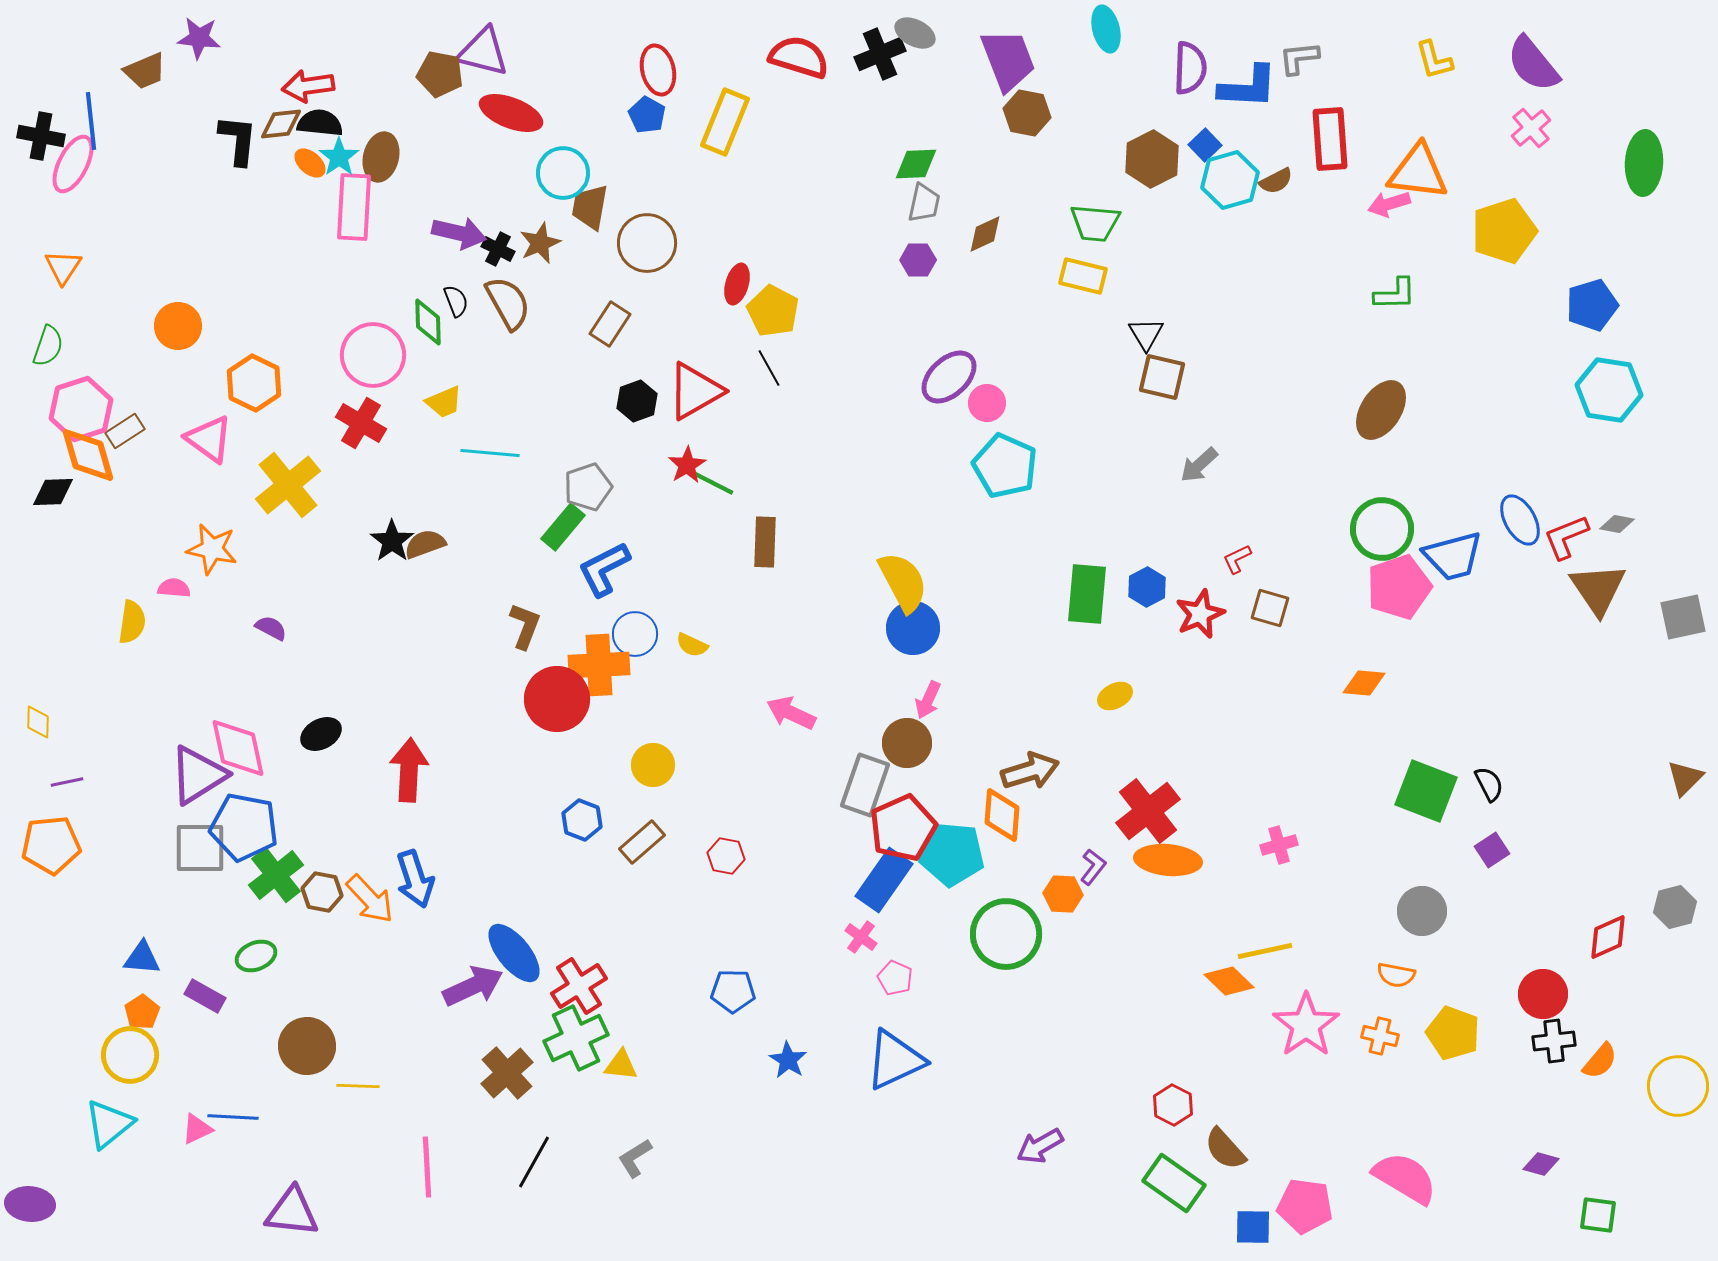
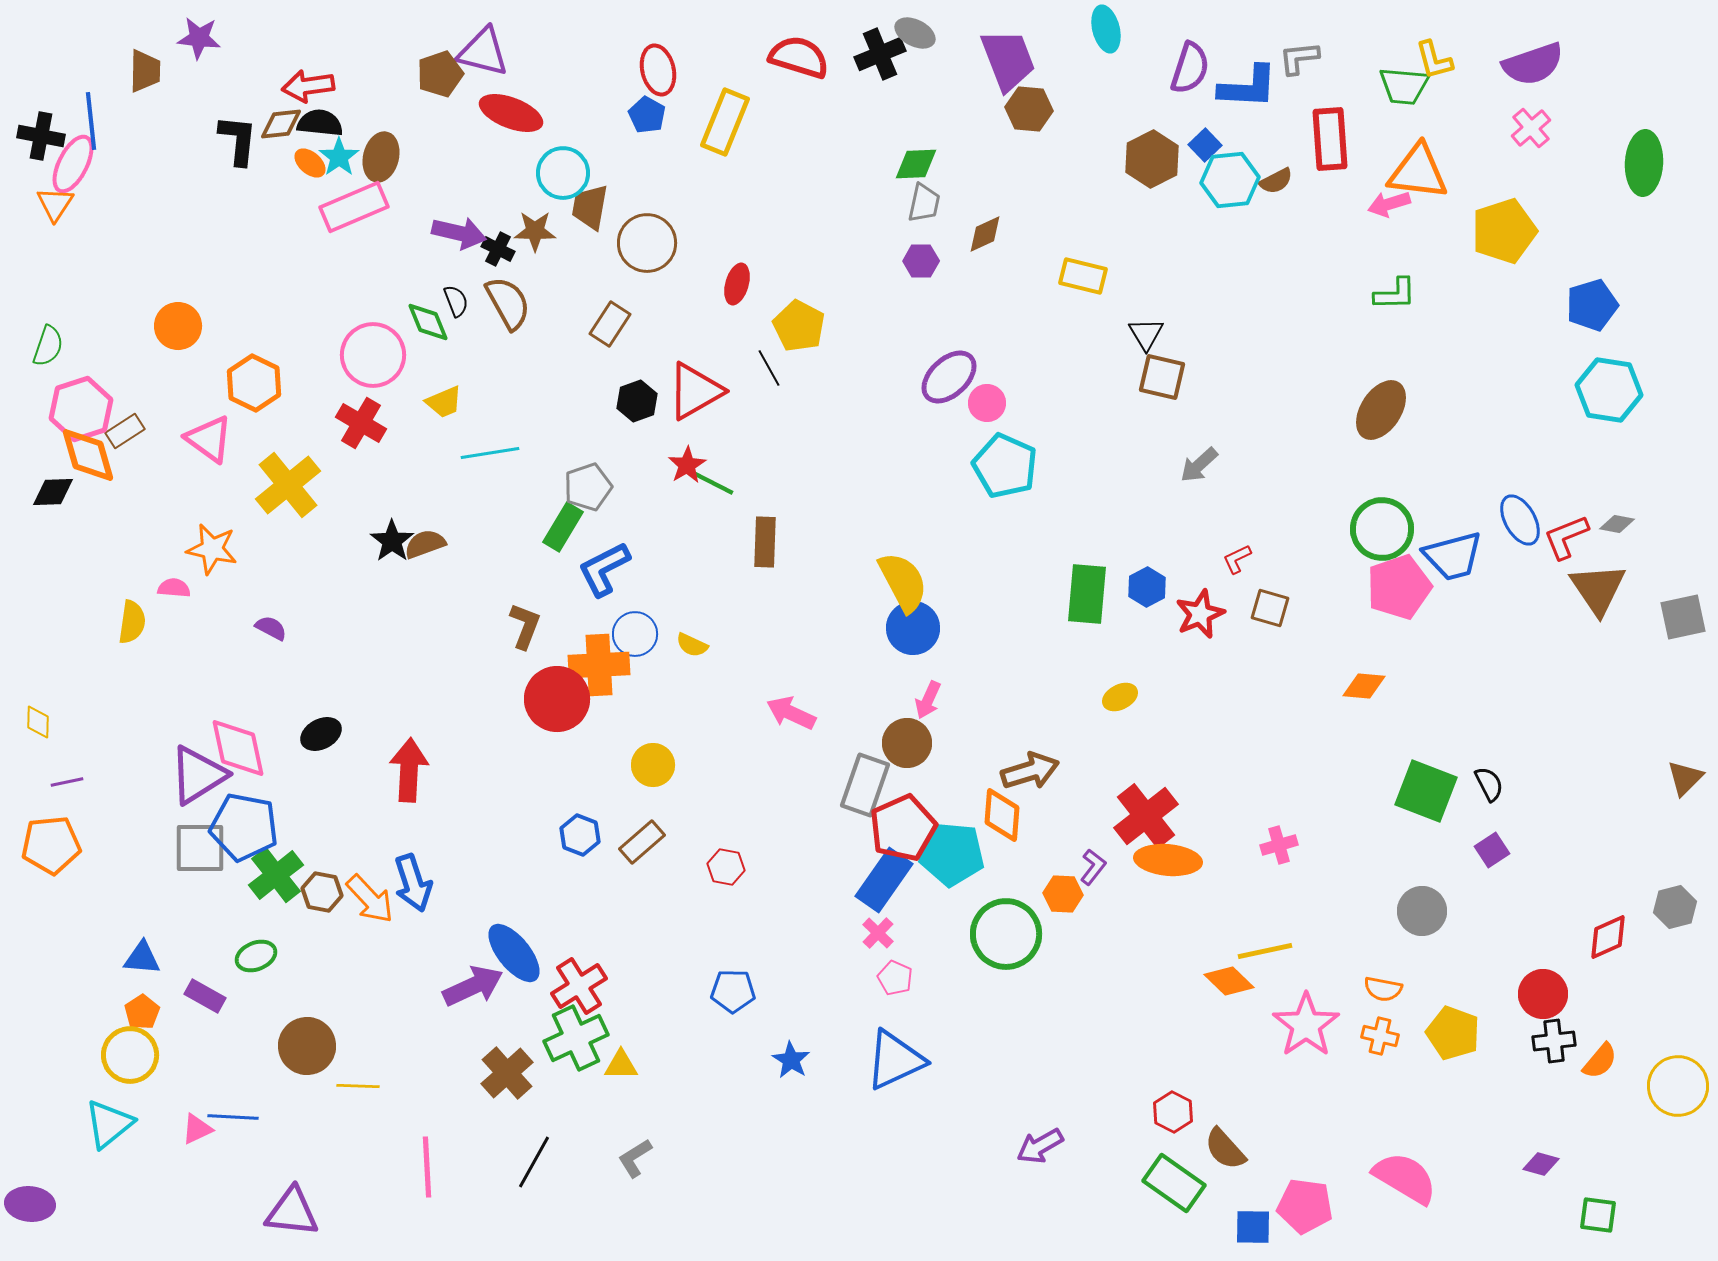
purple semicircle at (1533, 64): rotated 70 degrees counterclockwise
purple semicircle at (1190, 68): rotated 16 degrees clockwise
brown trapezoid at (145, 71): rotated 66 degrees counterclockwise
brown pentagon at (440, 74): rotated 30 degrees counterclockwise
brown hexagon at (1027, 113): moved 2 px right, 4 px up; rotated 6 degrees counterclockwise
cyan hexagon at (1230, 180): rotated 10 degrees clockwise
pink rectangle at (354, 207): rotated 64 degrees clockwise
green trapezoid at (1095, 223): moved 309 px right, 137 px up
brown star at (540, 243): moved 5 px left, 12 px up; rotated 24 degrees clockwise
purple hexagon at (918, 260): moved 3 px right, 1 px down
orange triangle at (63, 267): moved 8 px left, 63 px up
yellow pentagon at (773, 311): moved 26 px right, 15 px down
green diamond at (428, 322): rotated 21 degrees counterclockwise
cyan line at (490, 453): rotated 14 degrees counterclockwise
green rectangle at (563, 527): rotated 9 degrees counterclockwise
orange diamond at (1364, 683): moved 3 px down
yellow ellipse at (1115, 696): moved 5 px right, 1 px down
red cross at (1148, 811): moved 2 px left, 5 px down
blue hexagon at (582, 820): moved 2 px left, 15 px down
red hexagon at (726, 856): moved 11 px down
blue arrow at (415, 879): moved 2 px left, 4 px down
pink cross at (861, 937): moved 17 px right, 4 px up; rotated 8 degrees clockwise
orange semicircle at (1396, 975): moved 13 px left, 14 px down
blue star at (788, 1060): moved 3 px right
yellow triangle at (621, 1065): rotated 6 degrees counterclockwise
red hexagon at (1173, 1105): moved 7 px down
